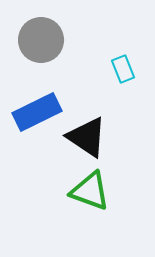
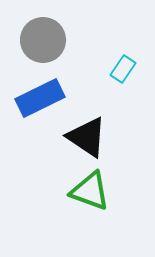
gray circle: moved 2 px right
cyan rectangle: rotated 56 degrees clockwise
blue rectangle: moved 3 px right, 14 px up
